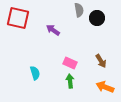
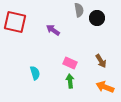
red square: moved 3 px left, 4 px down
